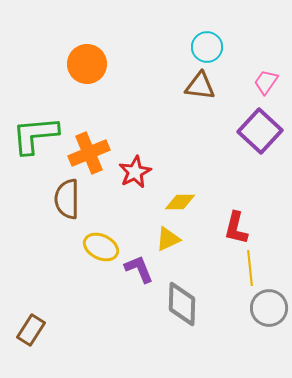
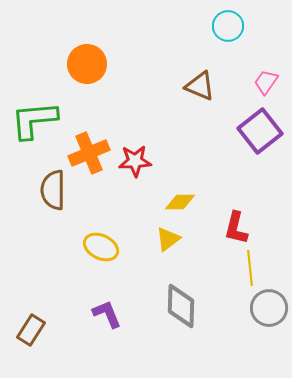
cyan circle: moved 21 px right, 21 px up
brown triangle: rotated 16 degrees clockwise
purple square: rotated 9 degrees clockwise
green L-shape: moved 1 px left, 15 px up
red star: moved 11 px up; rotated 24 degrees clockwise
brown semicircle: moved 14 px left, 9 px up
yellow triangle: rotated 12 degrees counterclockwise
purple L-shape: moved 32 px left, 45 px down
gray diamond: moved 1 px left, 2 px down
